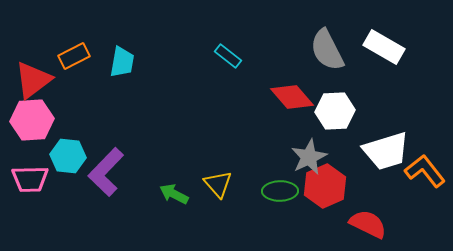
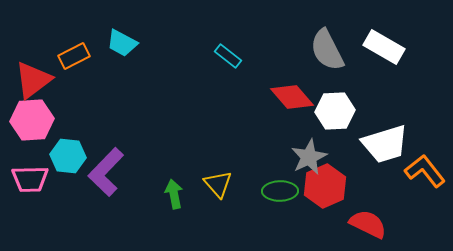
cyan trapezoid: moved 19 px up; rotated 108 degrees clockwise
white trapezoid: moved 1 px left, 7 px up
green arrow: rotated 52 degrees clockwise
